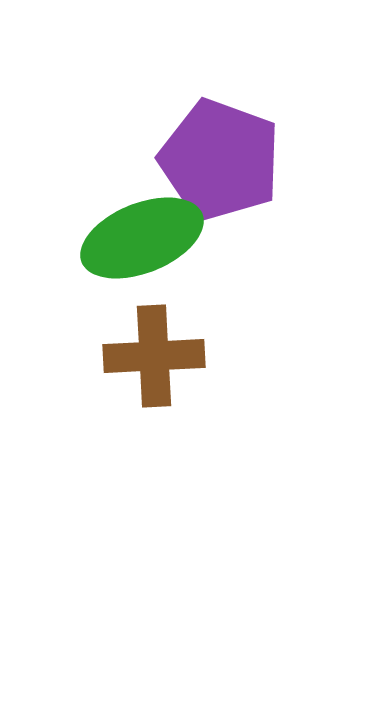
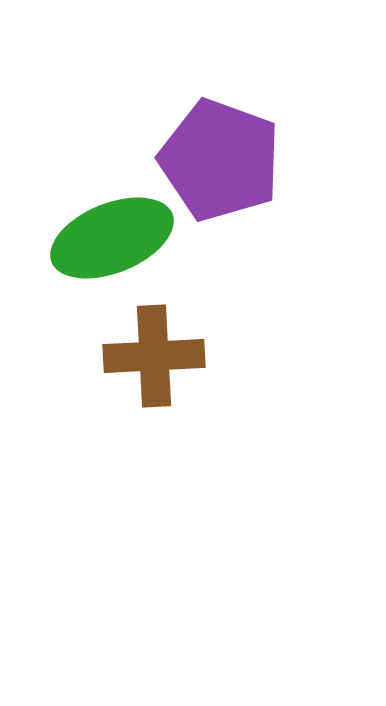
green ellipse: moved 30 px left
